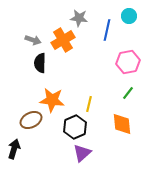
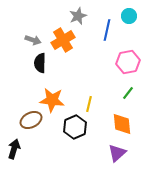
gray star: moved 1 px left, 2 px up; rotated 30 degrees counterclockwise
purple triangle: moved 35 px right
